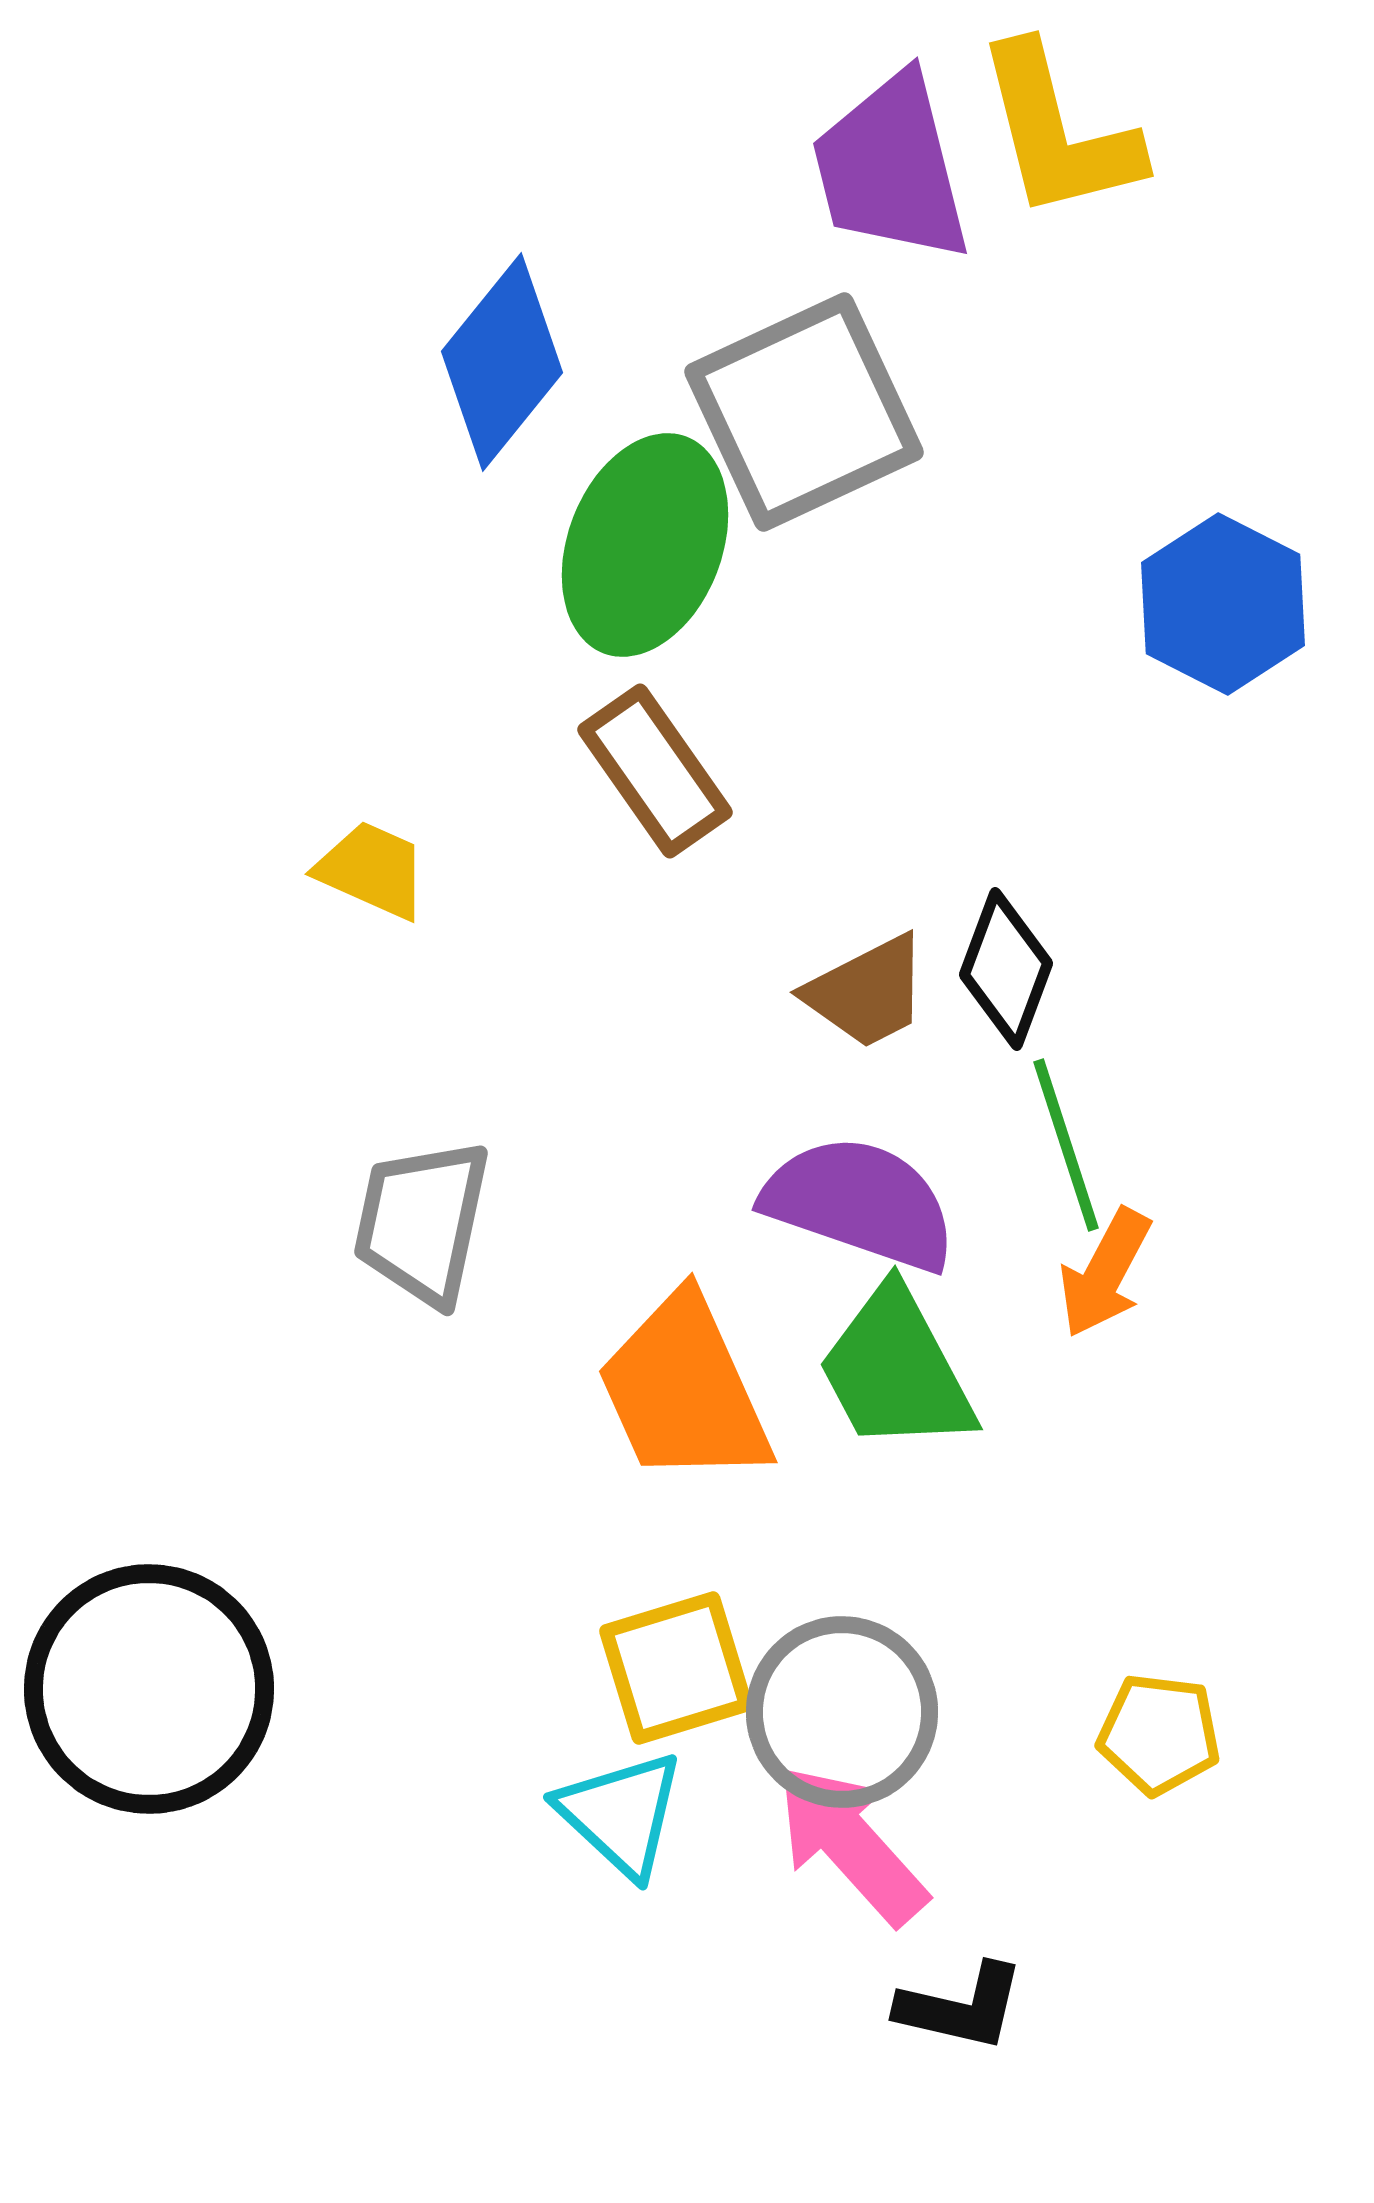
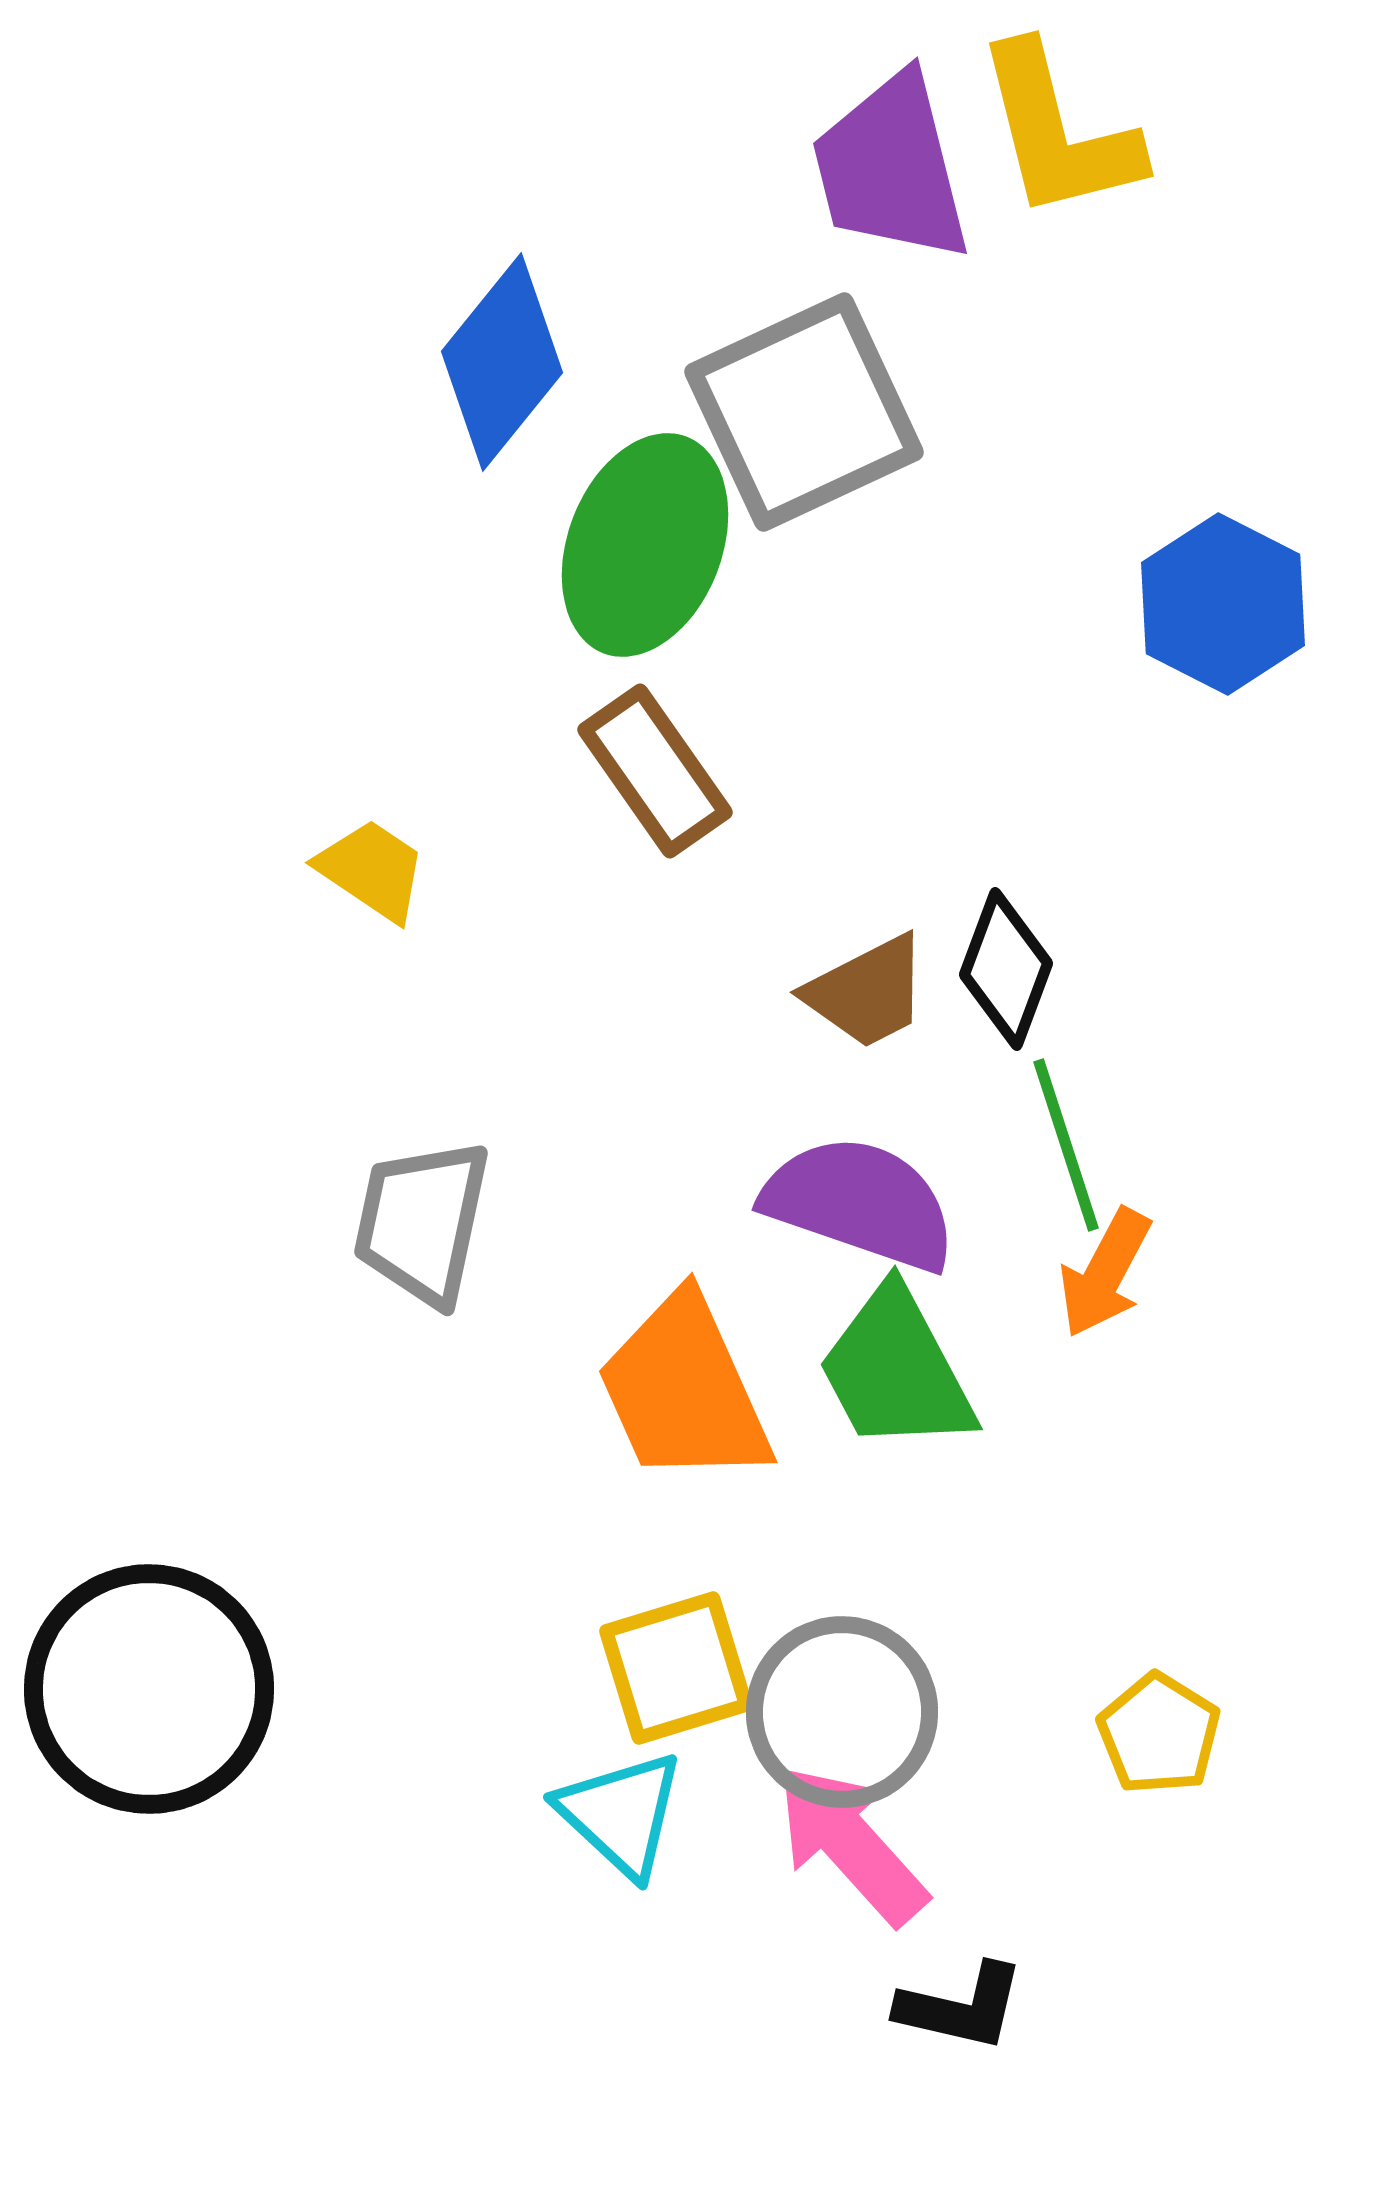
yellow trapezoid: rotated 10 degrees clockwise
yellow pentagon: rotated 25 degrees clockwise
